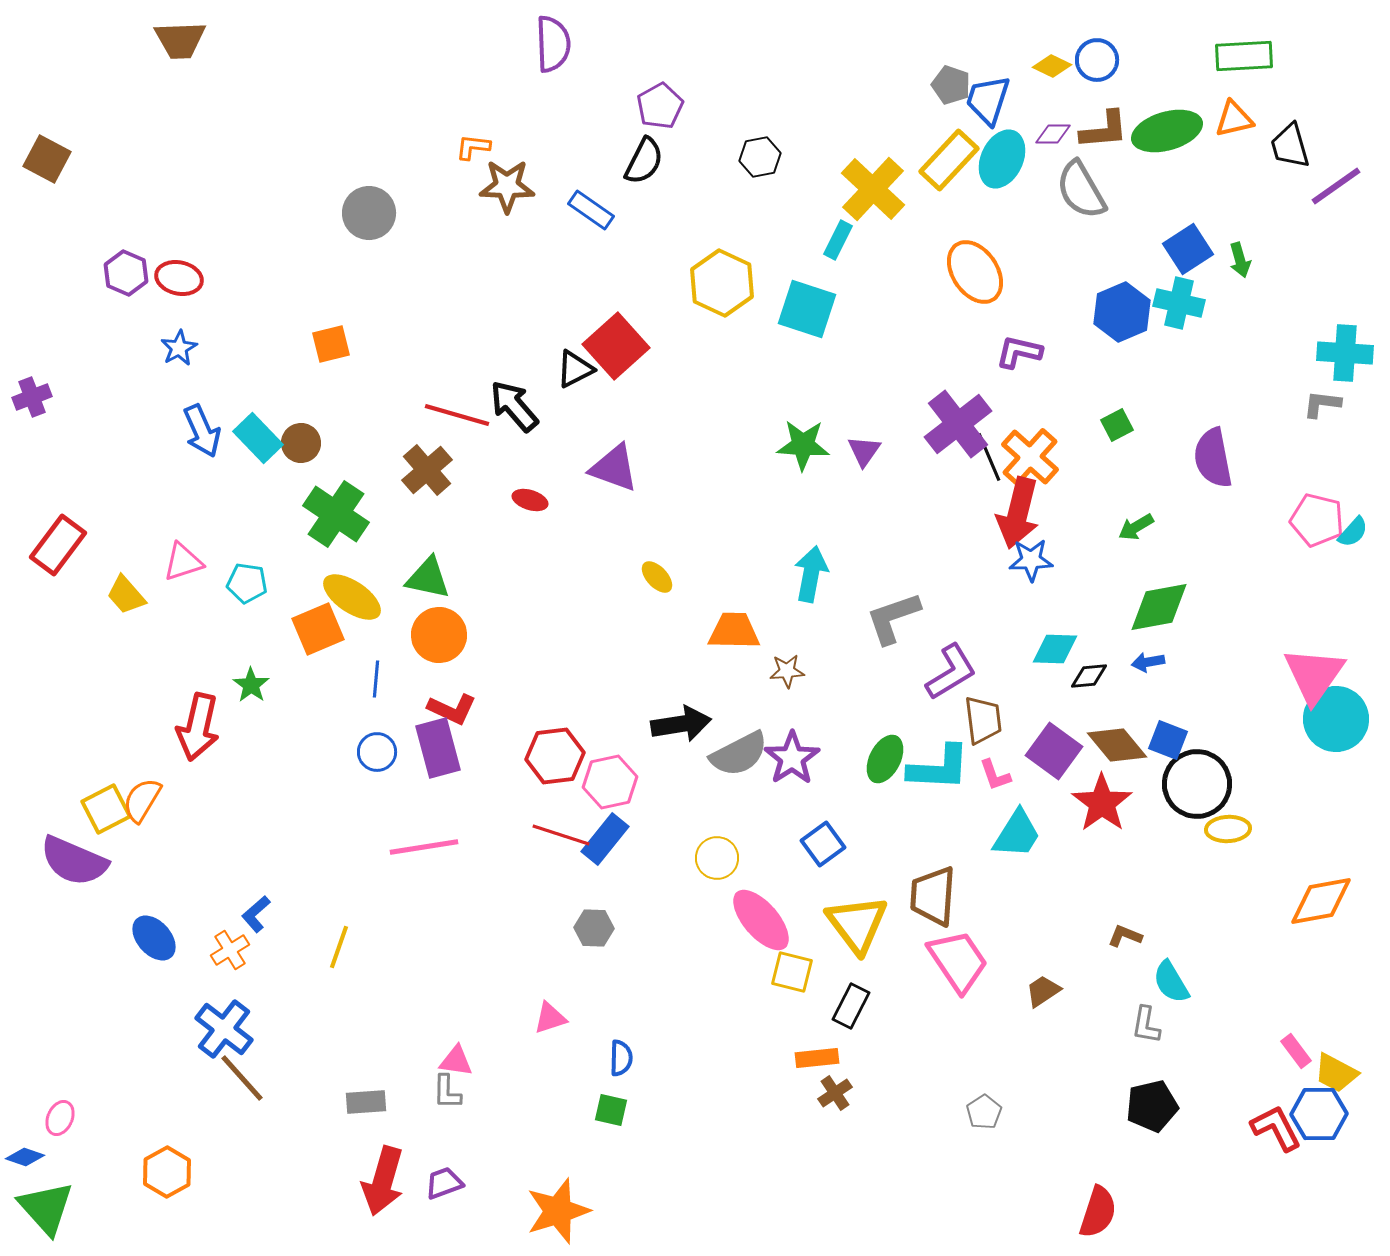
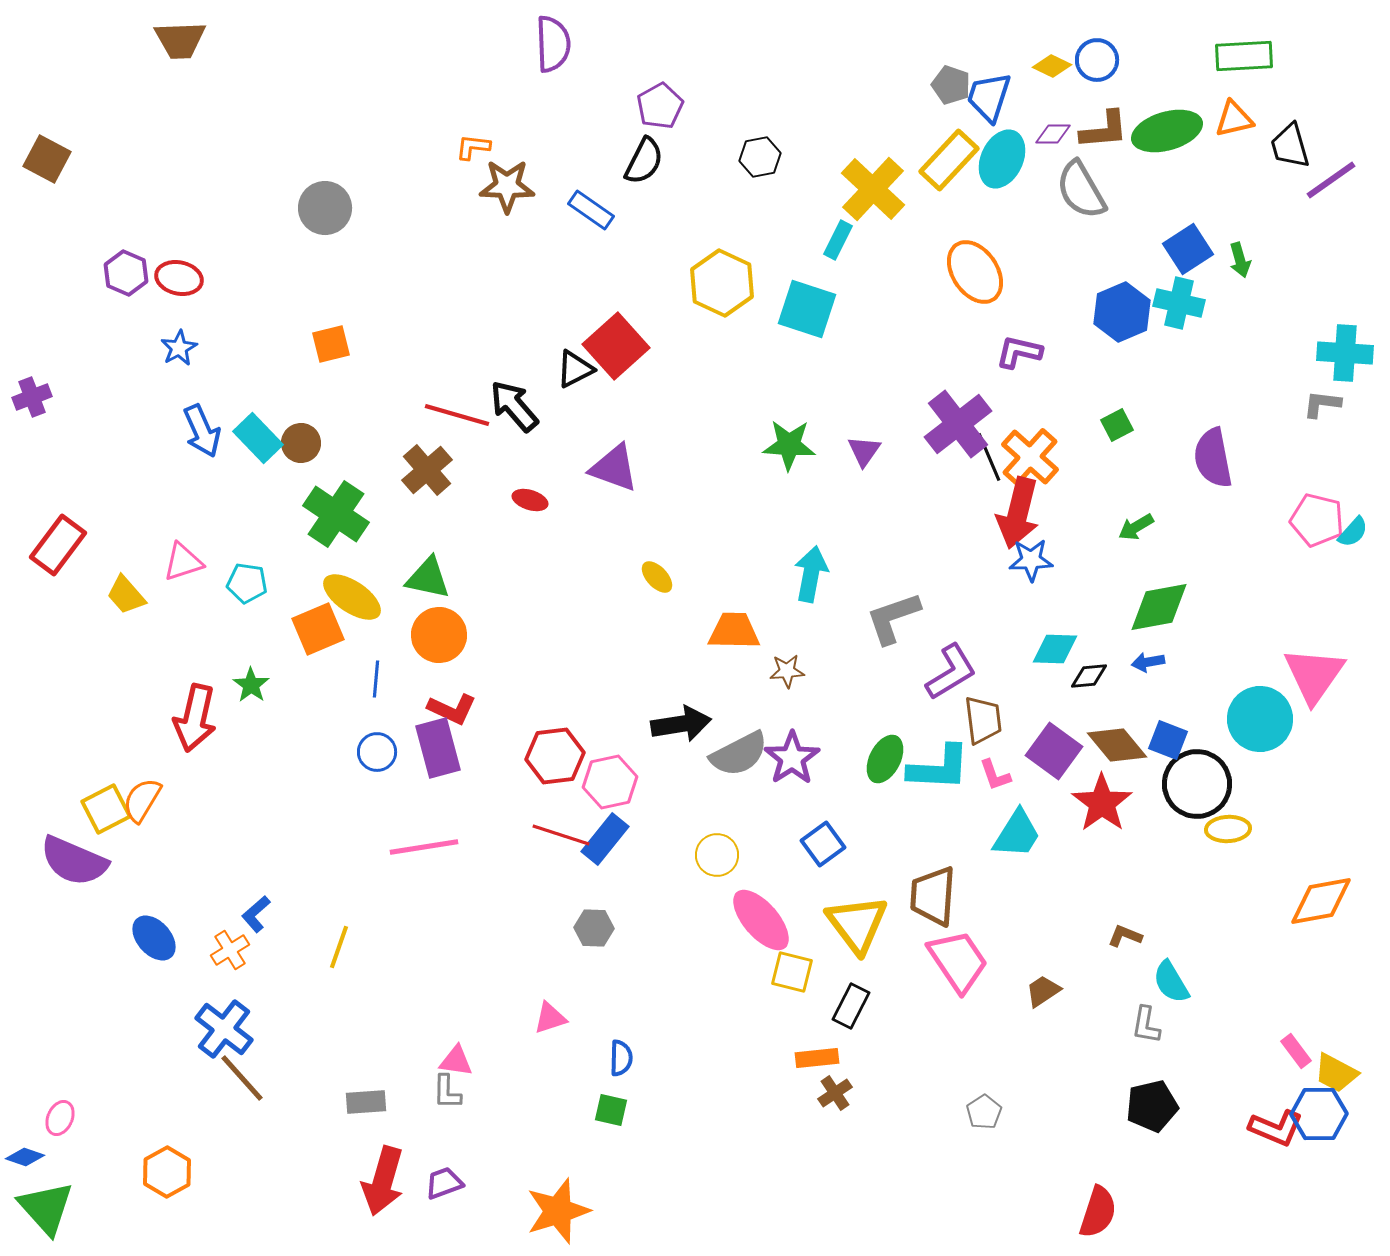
blue trapezoid at (988, 100): moved 1 px right, 3 px up
purple line at (1336, 186): moved 5 px left, 6 px up
gray circle at (369, 213): moved 44 px left, 5 px up
green star at (803, 445): moved 14 px left
cyan circle at (1336, 719): moved 76 px left
red arrow at (198, 727): moved 3 px left, 9 px up
yellow circle at (717, 858): moved 3 px up
red L-shape at (1276, 1128): rotated 140 degrees clockwise
